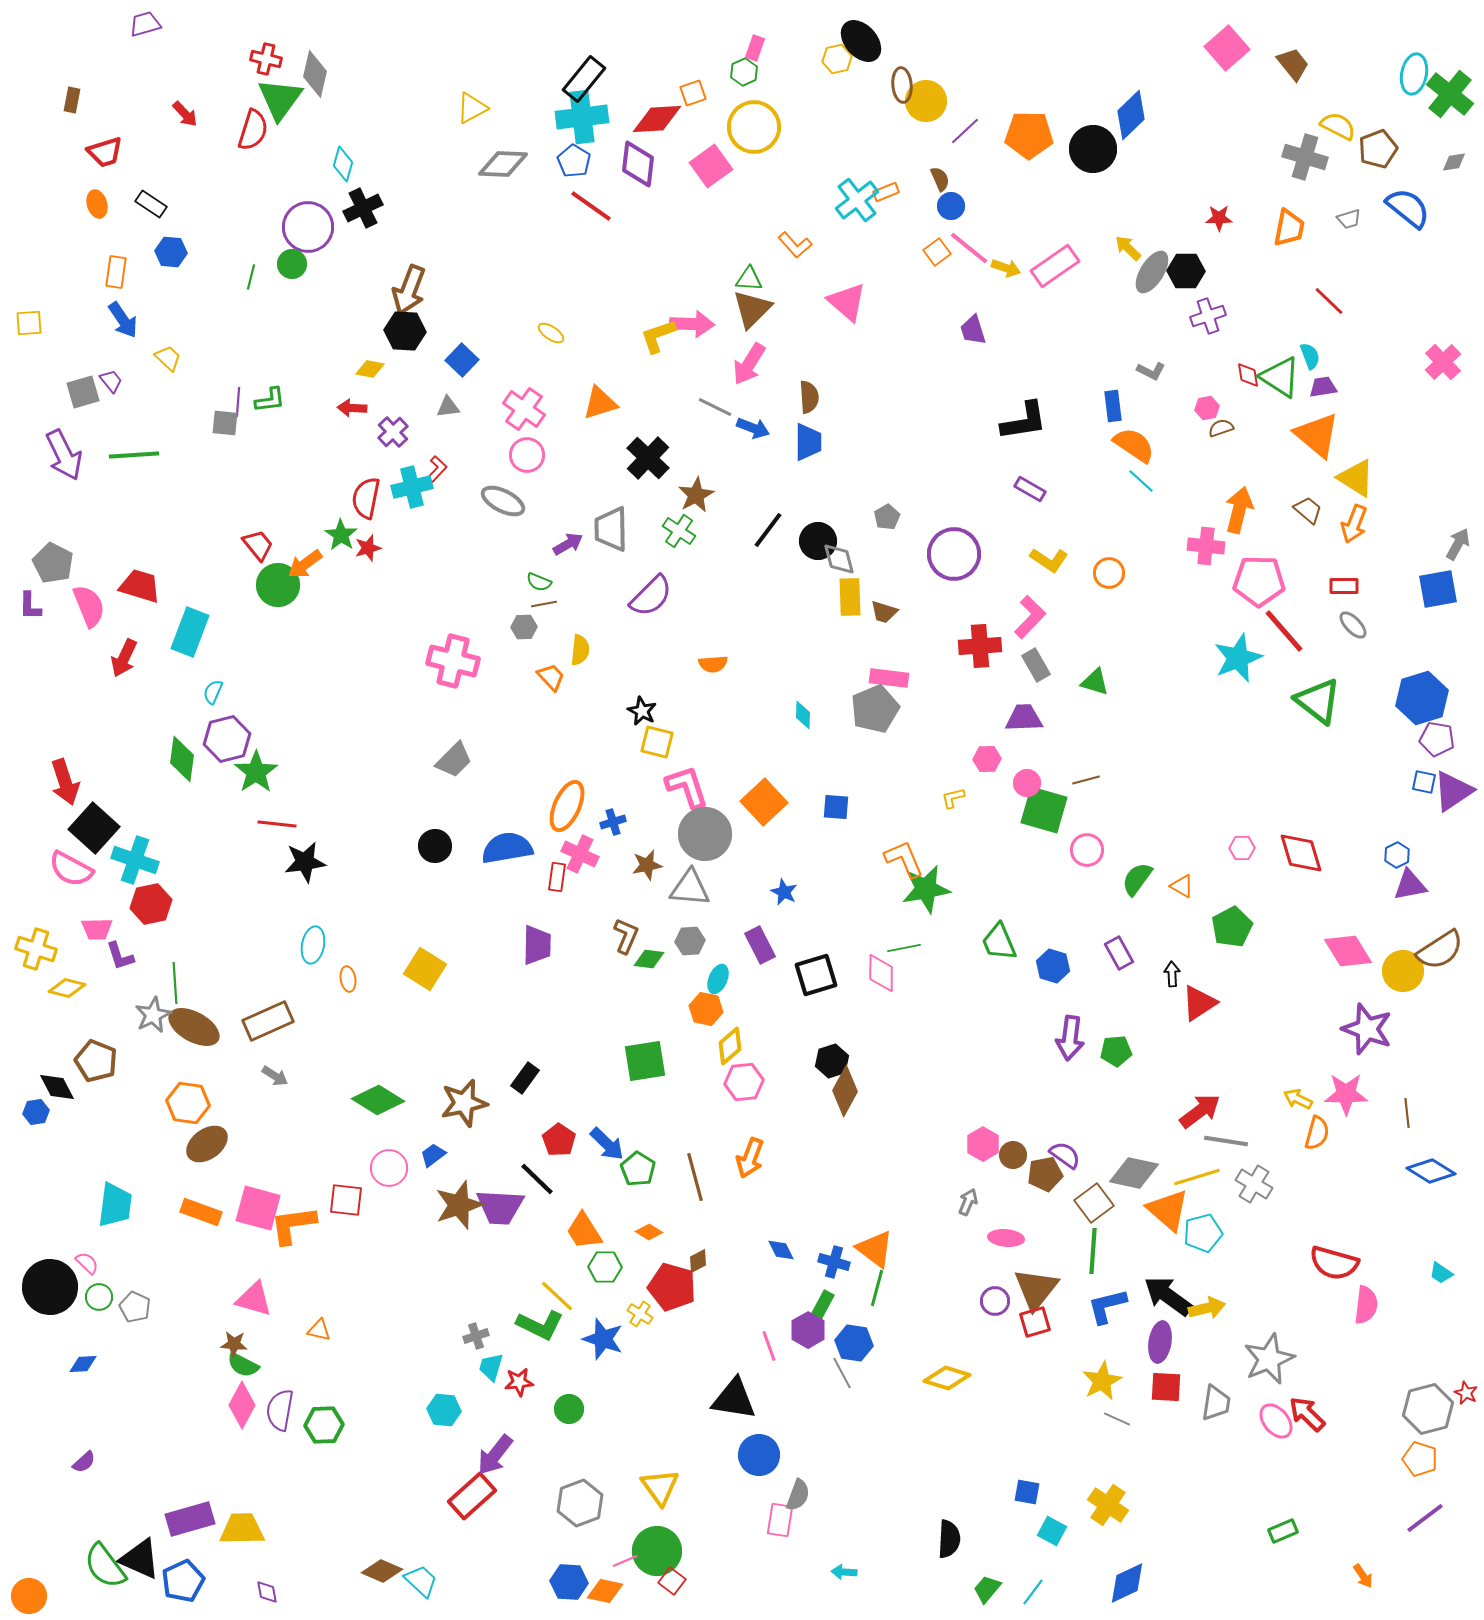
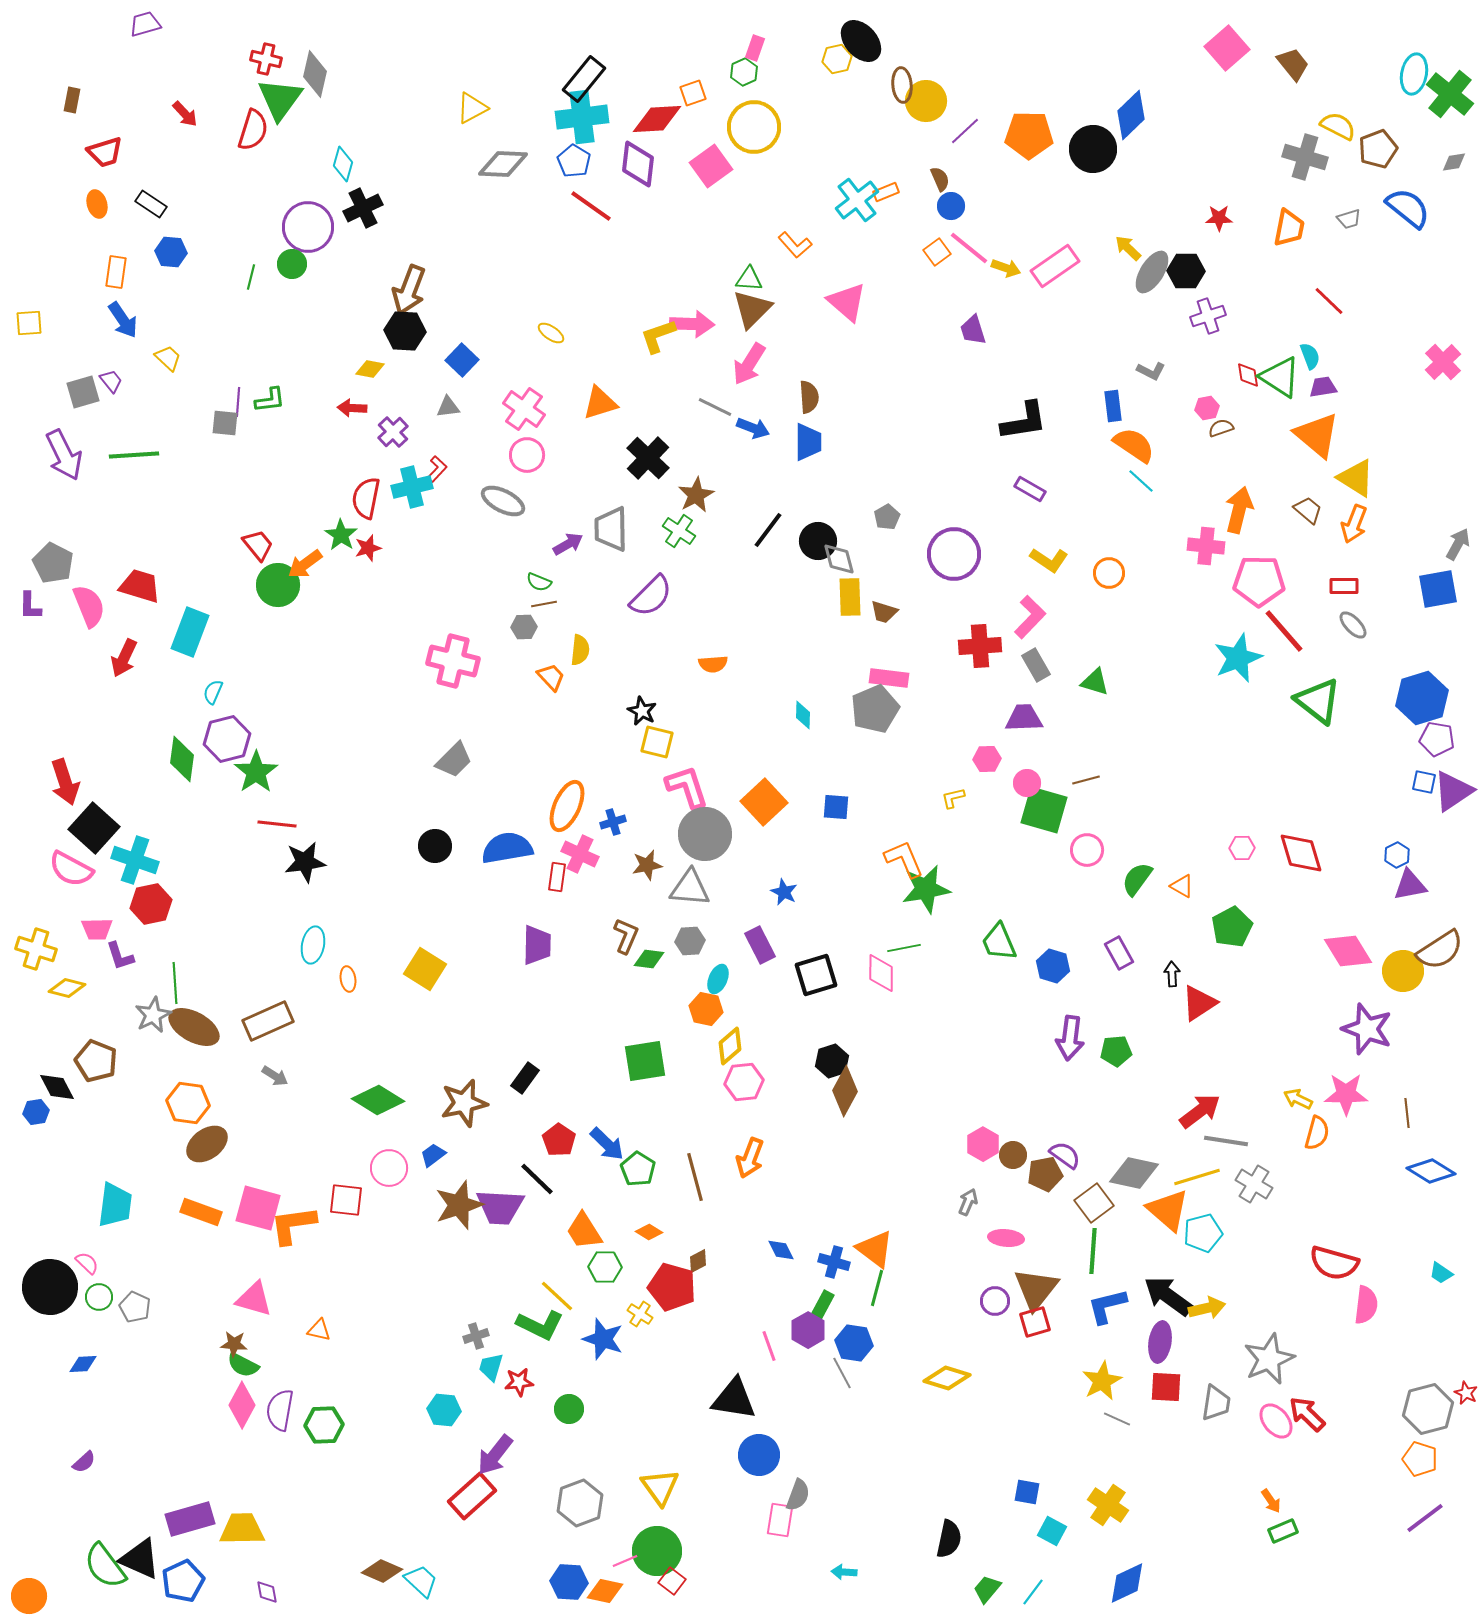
black semicircle at (949, 1539): rotated 9 degrees clockwise
orange arrow at (1363, 1576): moved 92 px left, 75 px up
